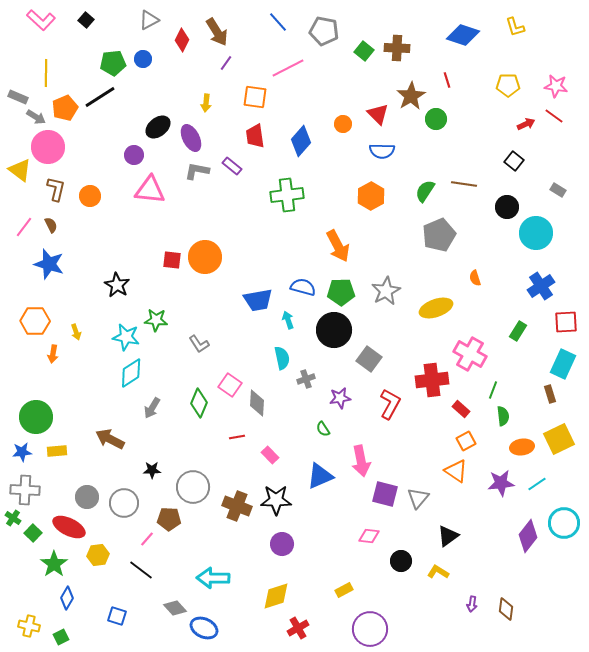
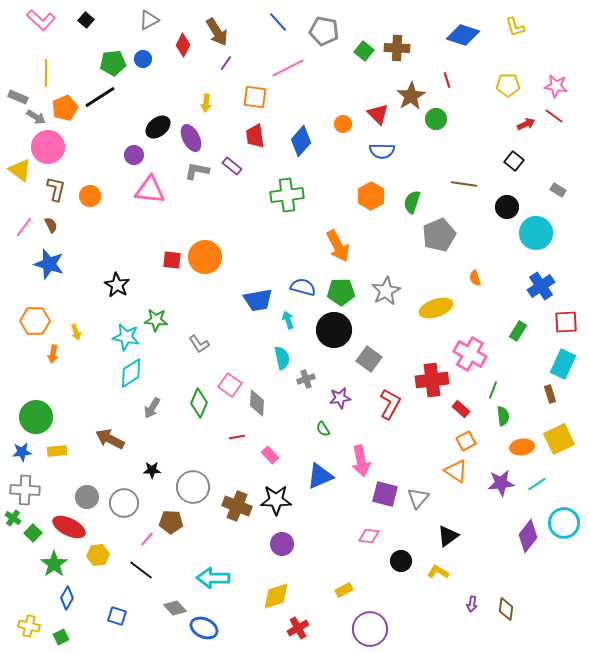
red diamond at (182, 40): moved 1 px right, 5 px down
green semicircle at (425, 191): moved 13 px left, 11 px down; rotated 15 degrees counterclockwise
brown pentagon at (169, 519): moved 2 px right, 3 px down
